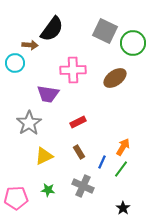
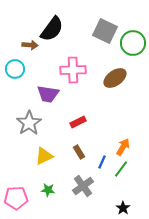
cyan circle: moved 6 px down
gray cross: rotated 30 degrees clockwise
